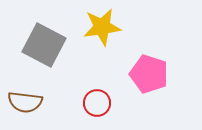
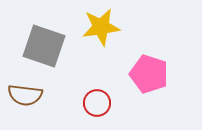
yellow star: moved 1 px left
gray square: moved 1 px down; rotated 9 degrees counterclockwise
brown semicircle: moved 7 px up
